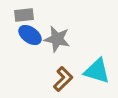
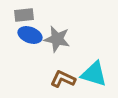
blue ellipse: rotated 15 degrees counterclockwise
cyan triangle: moved 3 px left, 3 px down
brown L-shape: rotated 110 degrees counterclockwise
